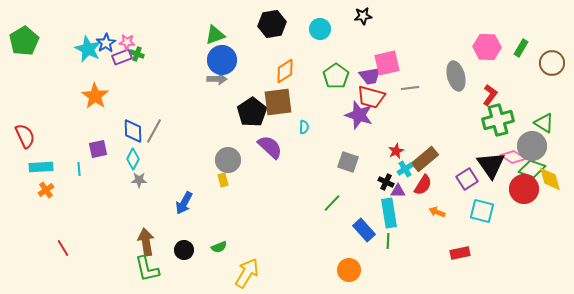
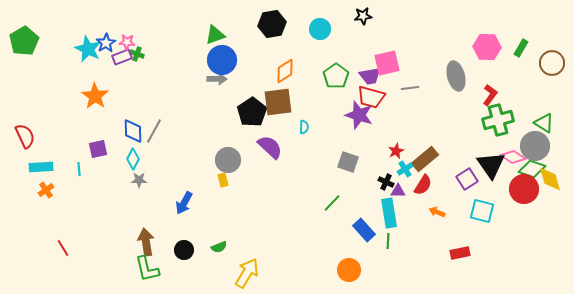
gray circle at (532, 146): moved 3 px right
